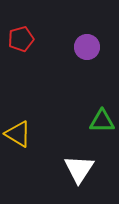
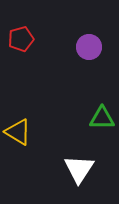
purple circle: moved 2 px right
green triangle: moved 3 px up
yellow triangle: moved 2 px up
